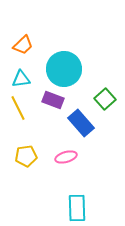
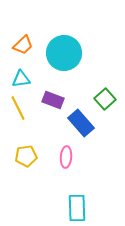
cyan circle: moved 16 px up
pink ellipse: rotated 70 degrees counterclockwise
